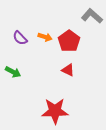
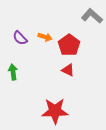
red pentagon: moved 4 px down
green arrow: rotated 126 degrees counterclockwise
